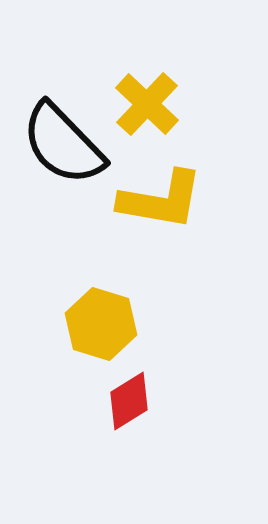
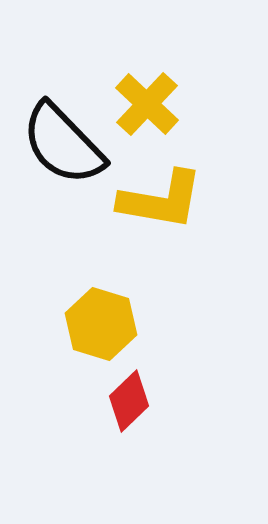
red diamond: rotated 12 degrees counterclockwise
